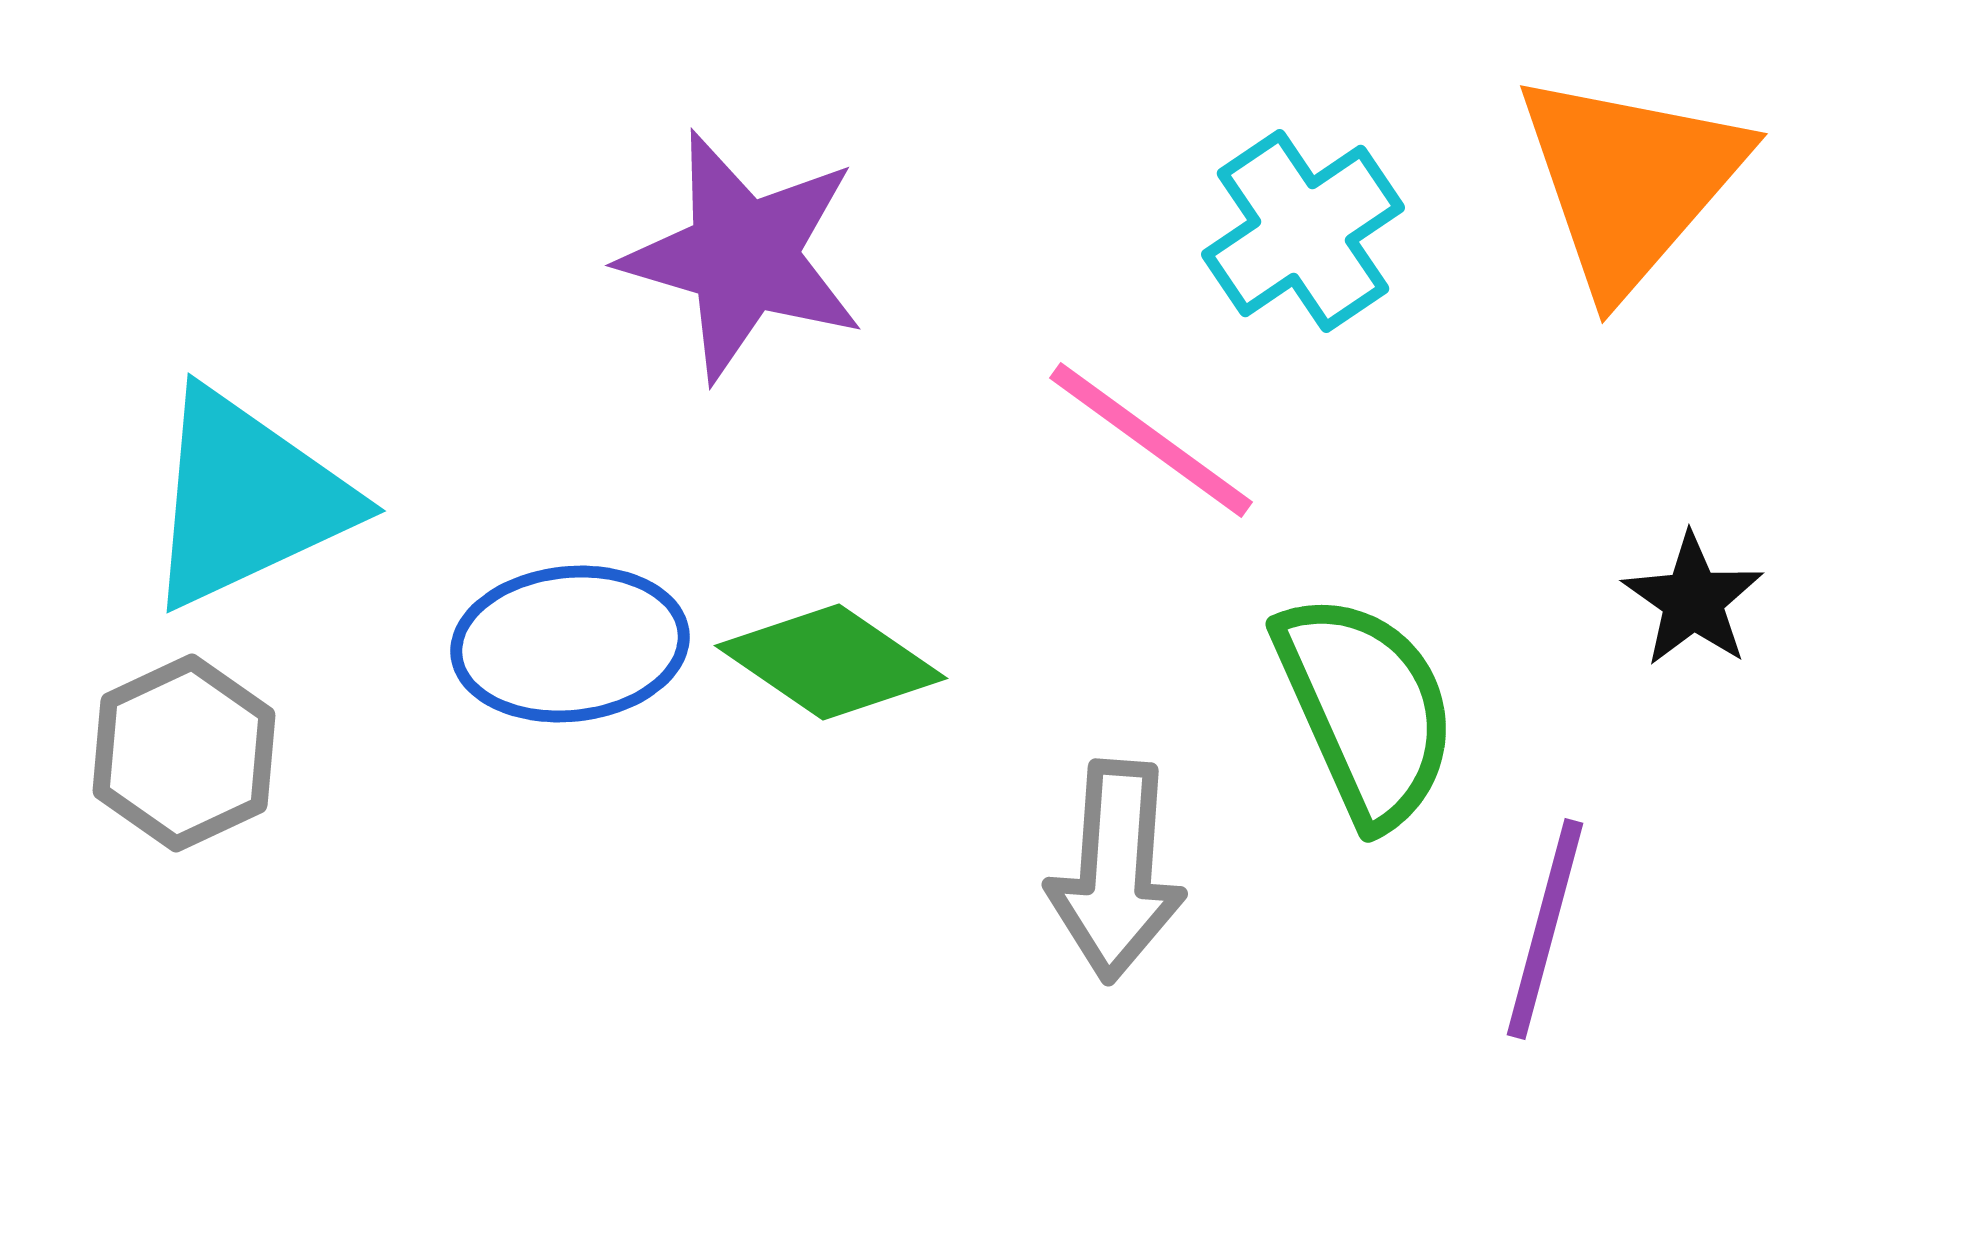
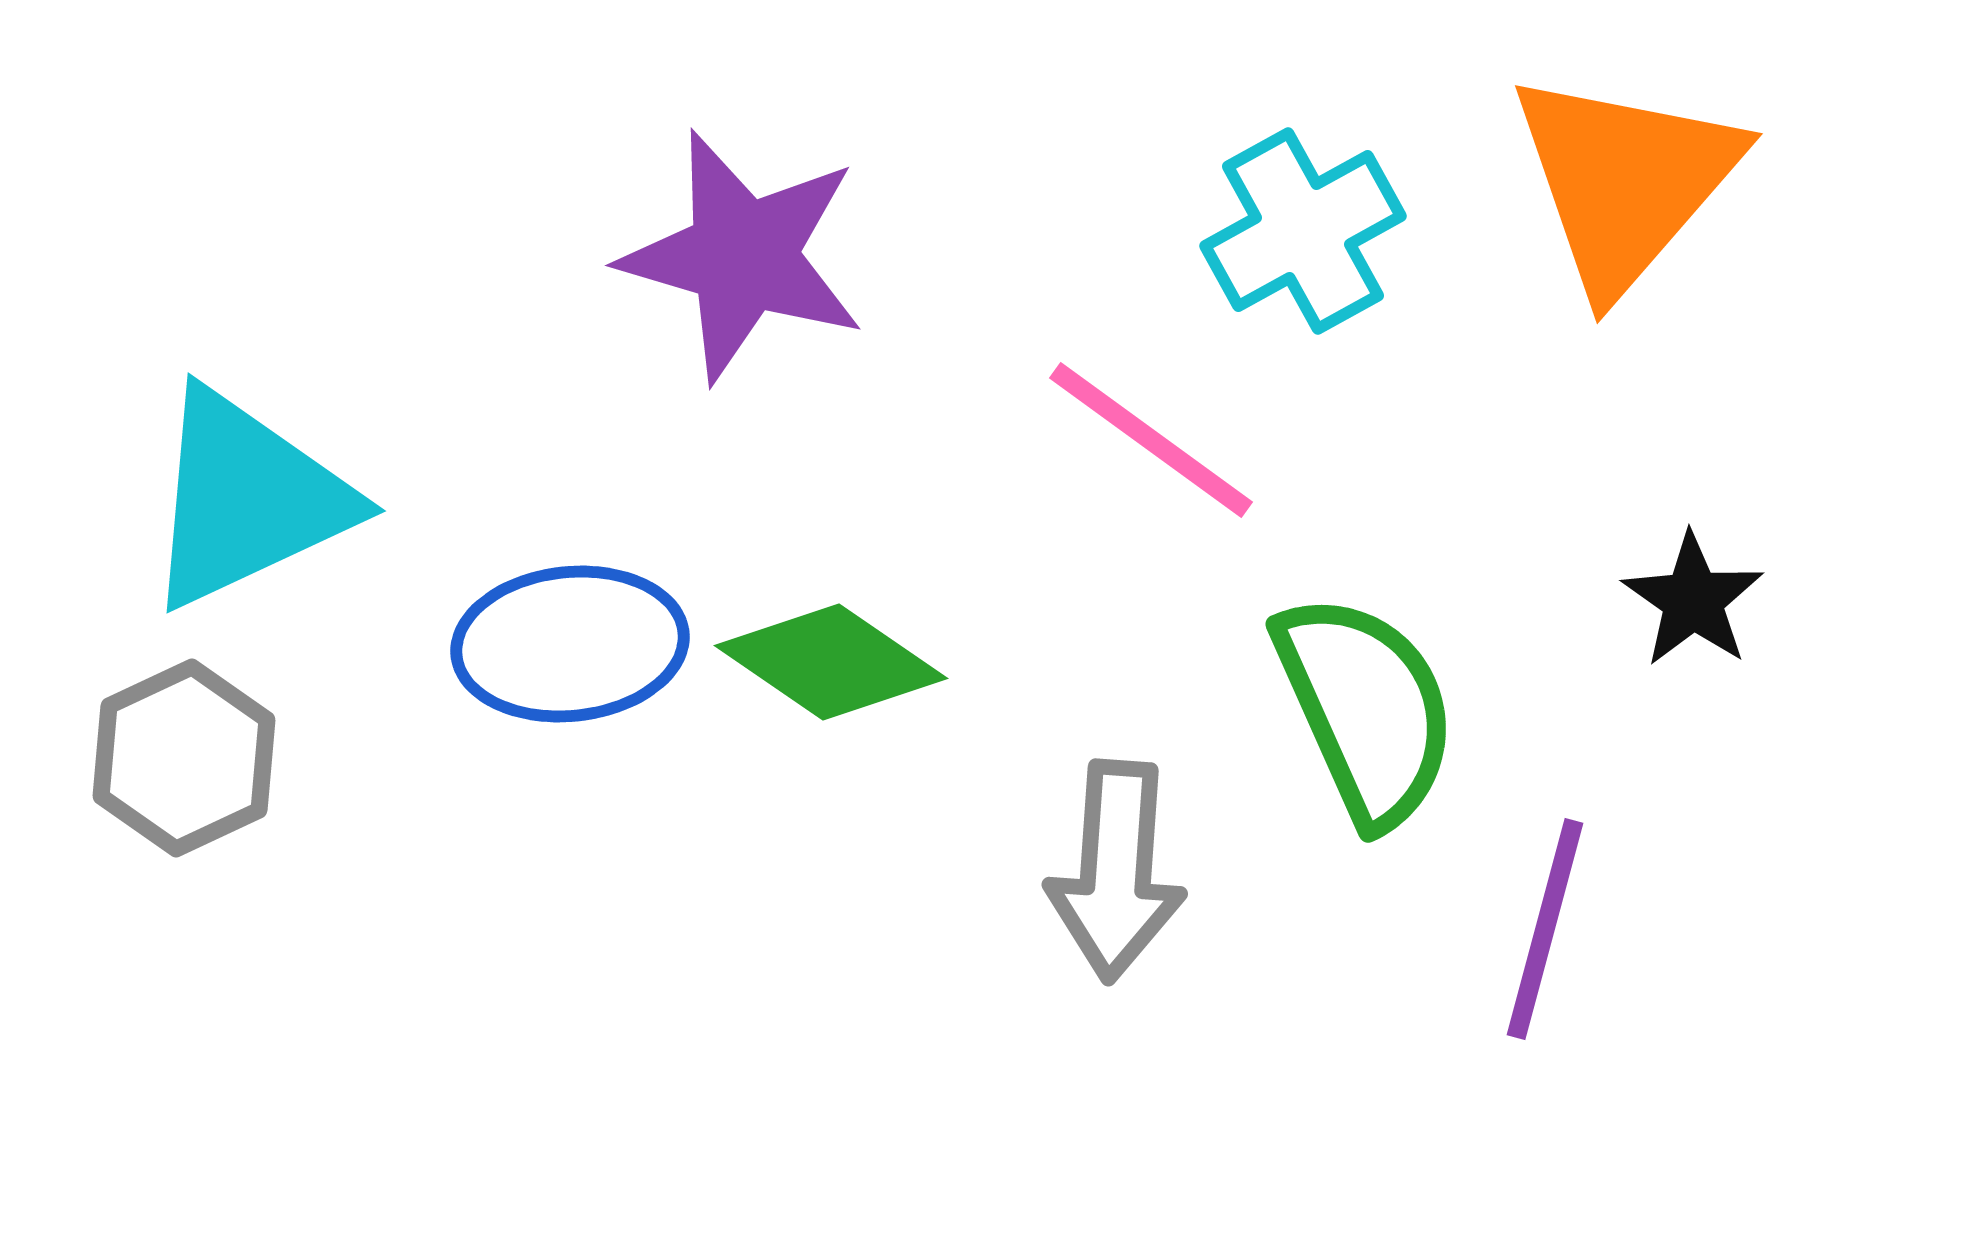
orange triangle: moved 5 px left
cyan cross: rotated 5 degrees clockwise
gray hexagon: moved 5 px down
